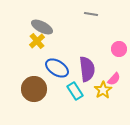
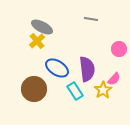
gray line: moved 5 px down
